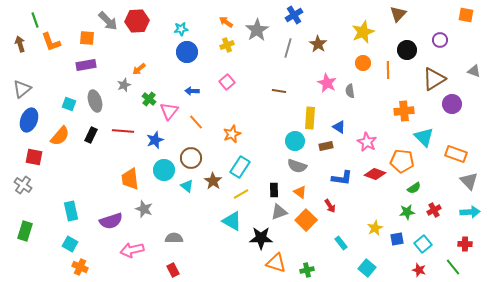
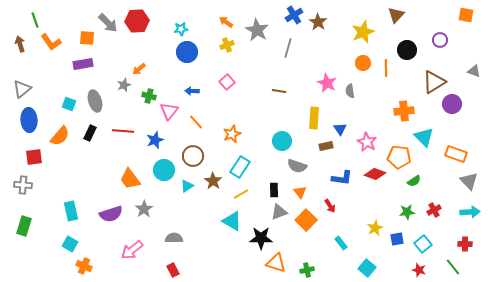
brown triangle at (398, 14): moved 2 px left, 1 px down
gray arrow at (108, 21): moved 2 px down
gray star at (257, 30): rotated 10 degrees counterclockwise
orange L-shape at (51, 42): rotated 15 degrees counterclockwise
brown star at (318, 44): moved 22 px up
purple rectangle at (86, 65): moved 3 px left, 1 px up
orange line at (388, 70): moved 2 px left, 2 px up
brown triangle at (434, 79): moved 3 px down
green cross at (149, 99): moved 3 px up; rotated 24 degrees counterclockwise
yellow rectangle at (310, 118): moved 4 px right
blue ellipse at (29, 120): rotated 25 degrees counterclockwise
blue triangle at (339, 127): moved 1 px right, 2 px down; rotated 24 degrees clockwise
black rectangle at (91, 135): moved 1 px left, 2 px up
cyan circle at (295, 141): moved 13 px left
red square at (34, 157): rotated 18 degrees counterclockwise
brown circle at (191, 158): moved 2 px right, 2 px up
orange pentagon at (402, 161): moved 3 px left, 4 px up
orange trapezoid at (130, 179): rotated 30 degrees counterclockwise
gray cross at (23, 185): rotated 30 degrees counterclockwise
cyan triangle at (187, 186): rotated 48 degrees clockwise
green semicircle at (414, 188): moved 7 px up
orange triangle at (300, 192): rotated 16 degrees clockwise
gray star at (144, 209): rotated 18 degrees clockwise
purple semicircle at (111, 221): moved 7 px up
green rectangle at (25, 231): moved 1 px left, 5 px up
pink arrow at (132, 250): rotated 25 degrees counterclockwise
orange cross at (80, 267): moved 4 px right, 1 px up
